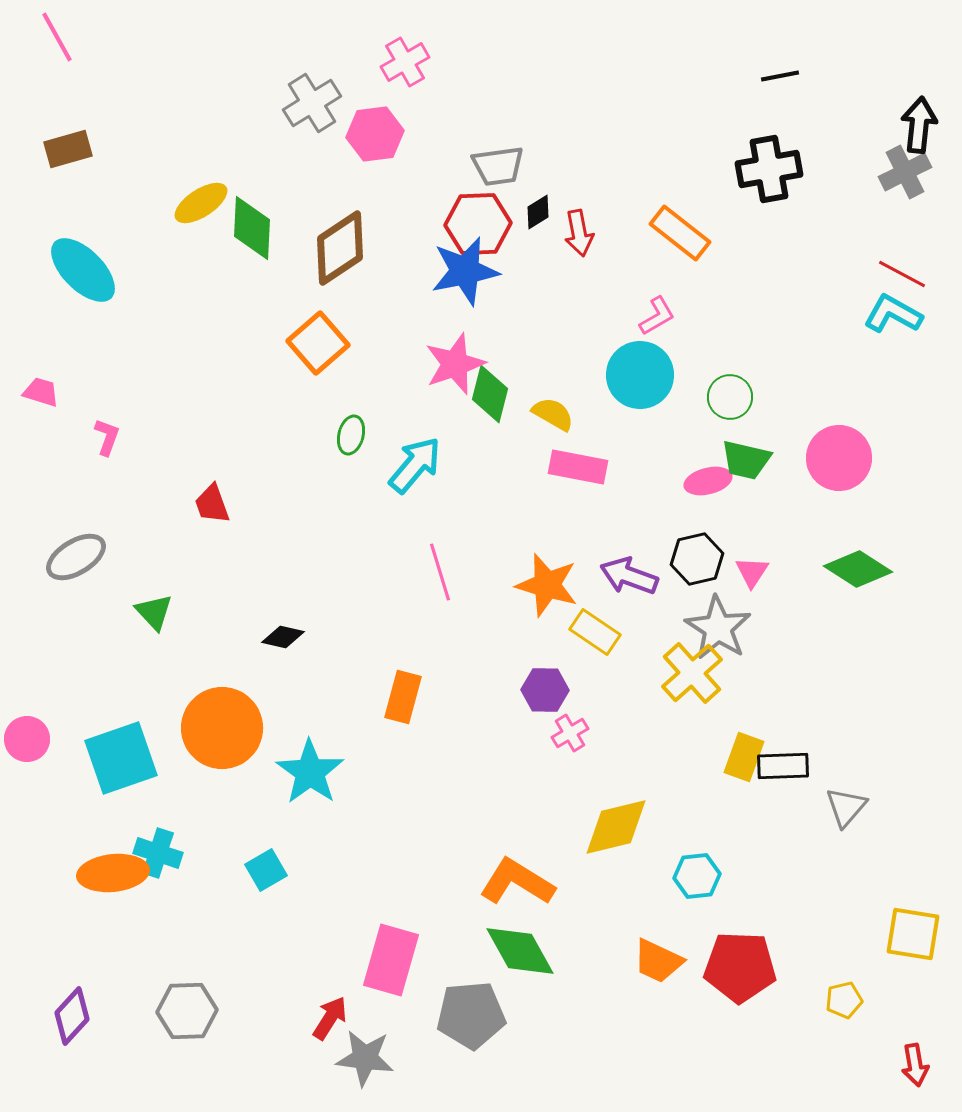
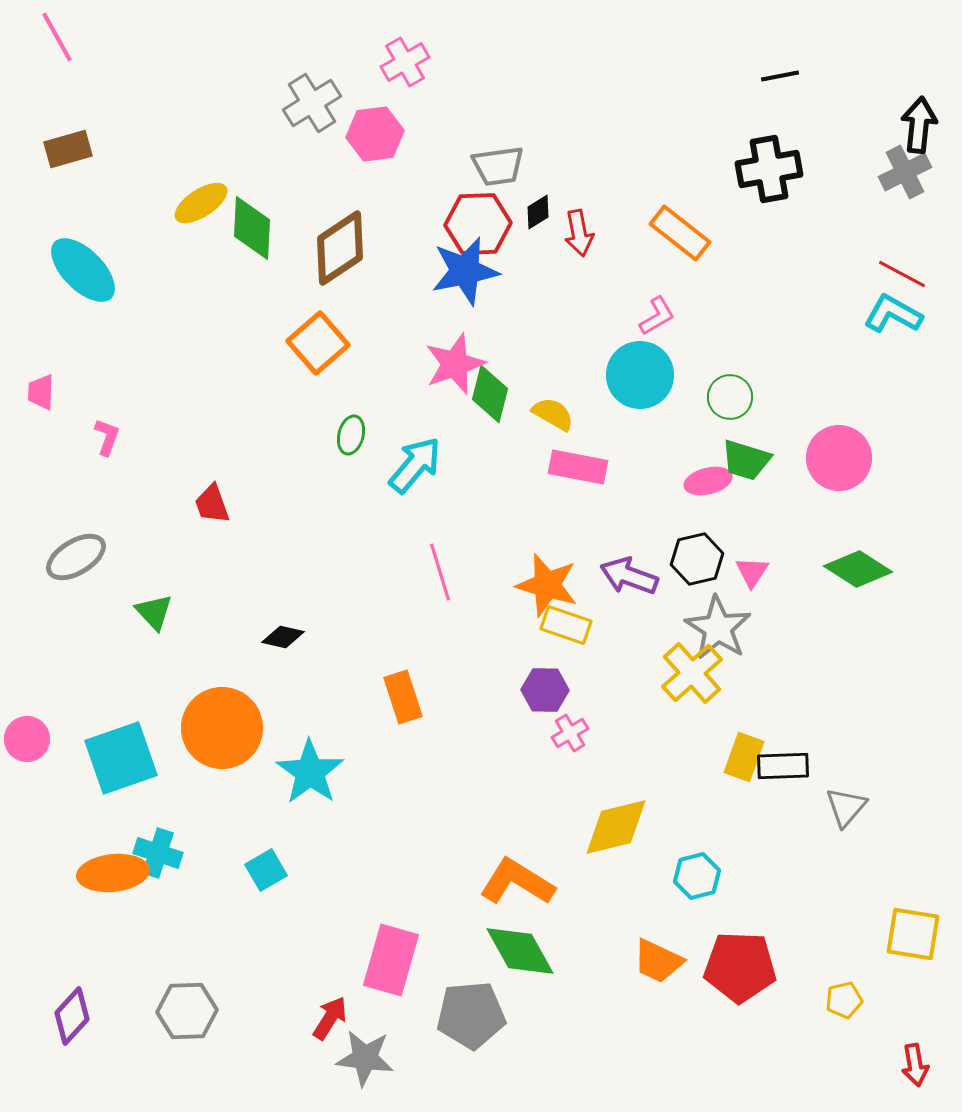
pink trapezoid at (41, 392): rotated 105 degrees counterclockwise
green trapezoid at (746, 460): rotated 4 degrees clockwise
yellow rectangle at (595, 632): moved 29 px left, 7 px up; rotated 15 degrees counterclockwise
orange rectangle at (403, 697): rotated 33 degrees counterclockwise
cyan hexagon at (697, 876): rotated 9 degrees counterclockwise
